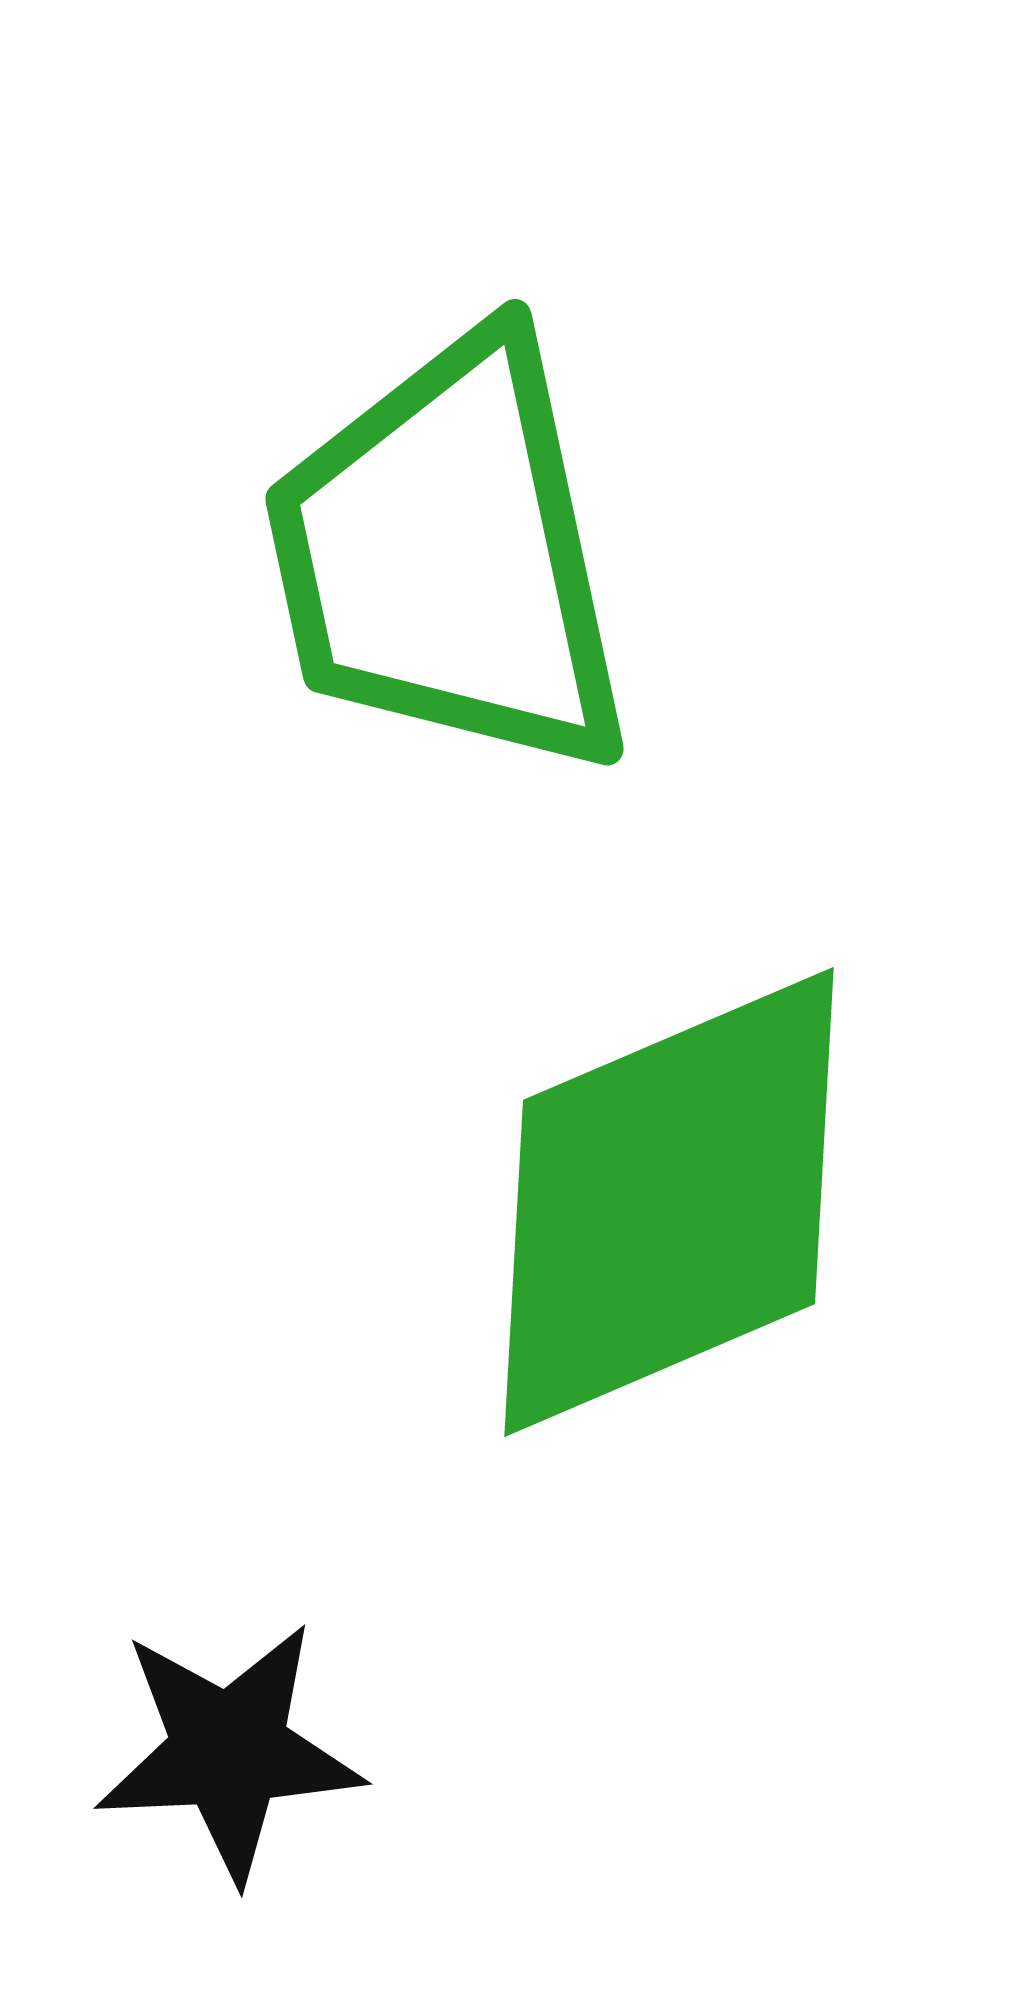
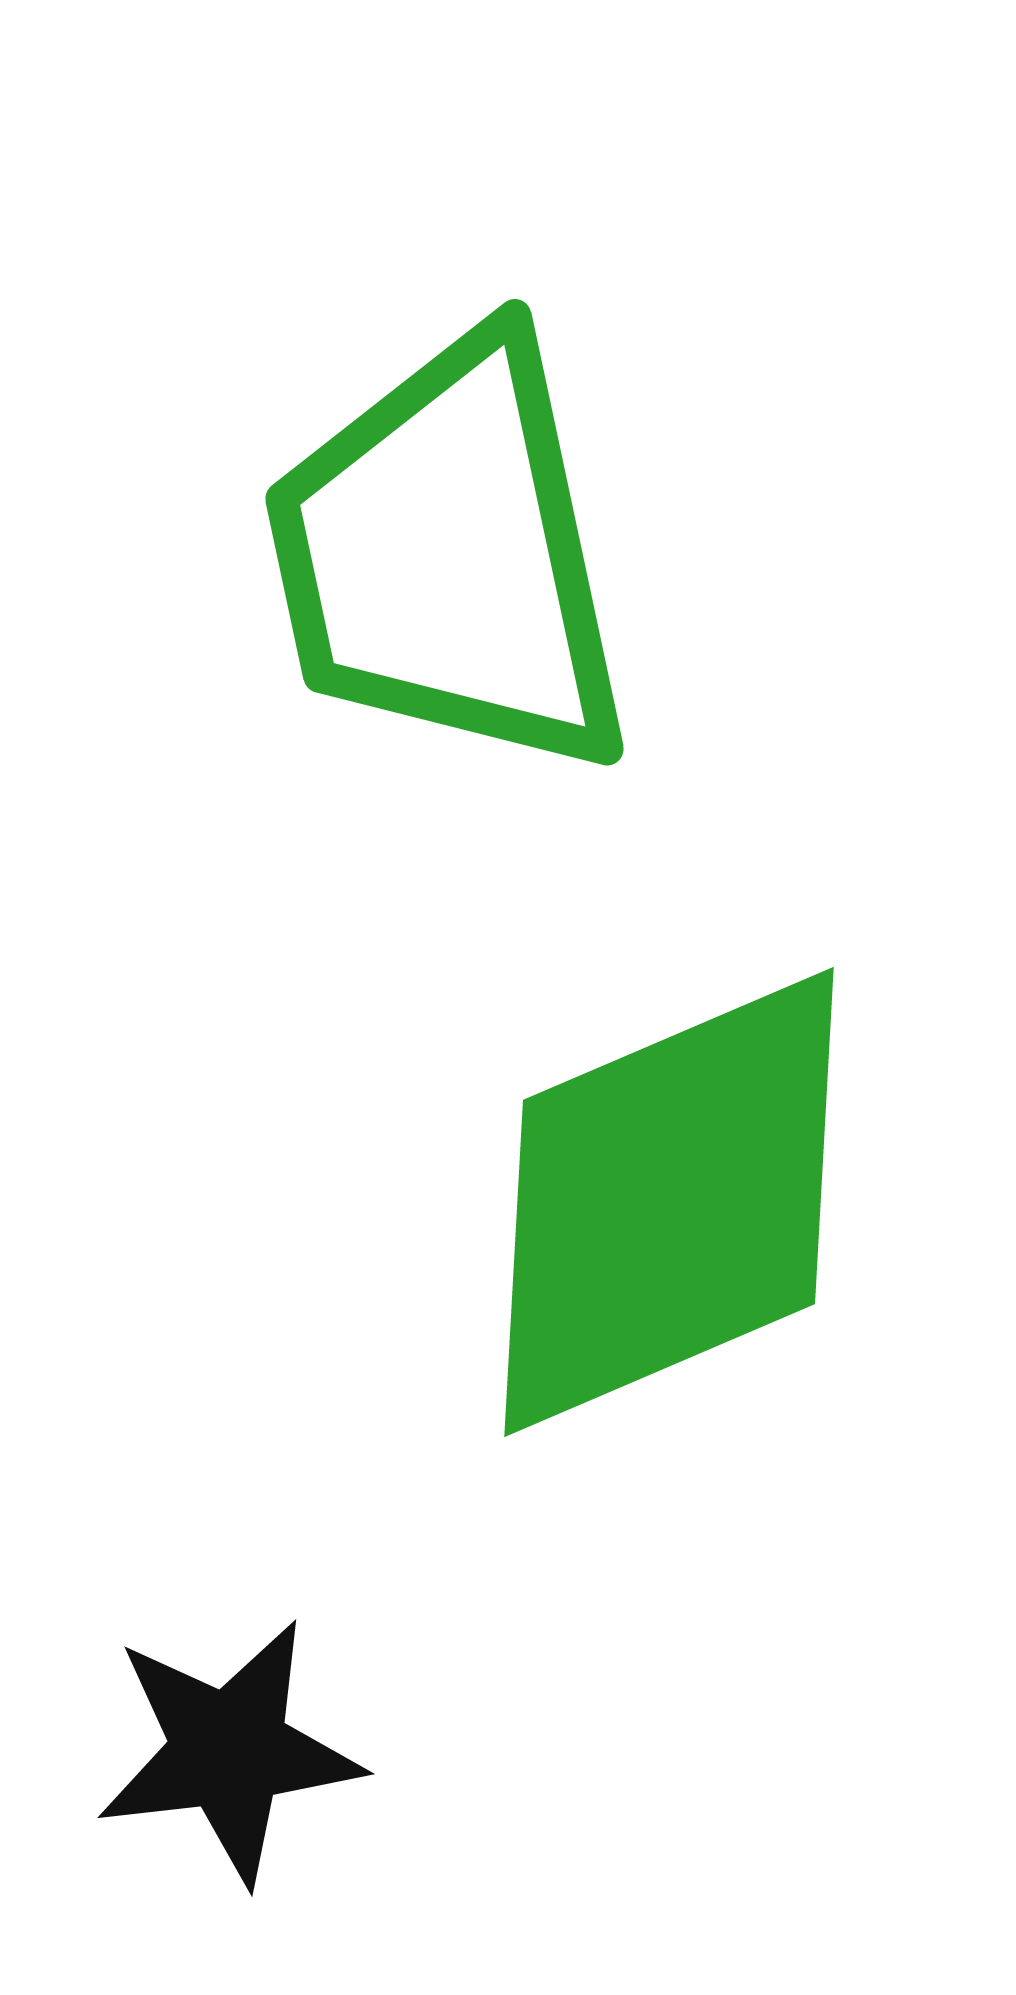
black star: rotated 4 degrees counterclockwise
